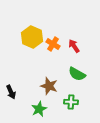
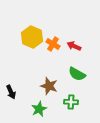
red arrow: rotated 32 degrees counterclockwise
